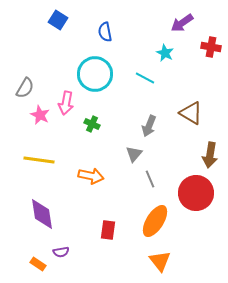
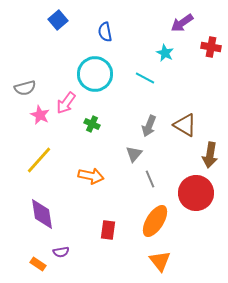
blue square: rotated 18 degrees clockwise
gray semicircle: rotated 45 degrees clockwise
pink arrow: rotated 25 degrees clockwise
brown triangle: moved 6 px left, 12 px down
yellow line: rotated 56 degrees counterclockwise
